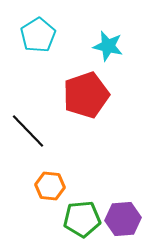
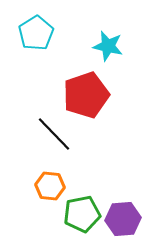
cyan pentagon: moved 2 px left, 2 px up
black line: moved 26 px right, 3 px down
green pentagon: moved 5 px up; rotated 6 degrees counterclockwise
